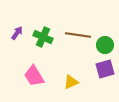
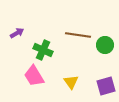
purple arrow: rotated 24 degrees clockwise
green cross: moved 13 px down
purple square: moved 1 px right, 17 px down
yellow triangle: rotated 42 degrees counterclockwise
